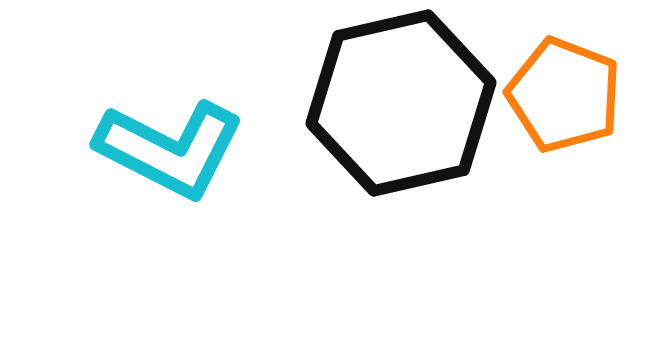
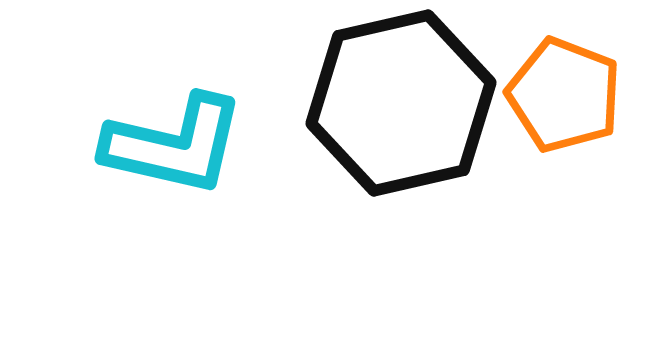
cyan L-shape: moved 4 px right, 4 px up; rotated 14 degrees counterclockwise
